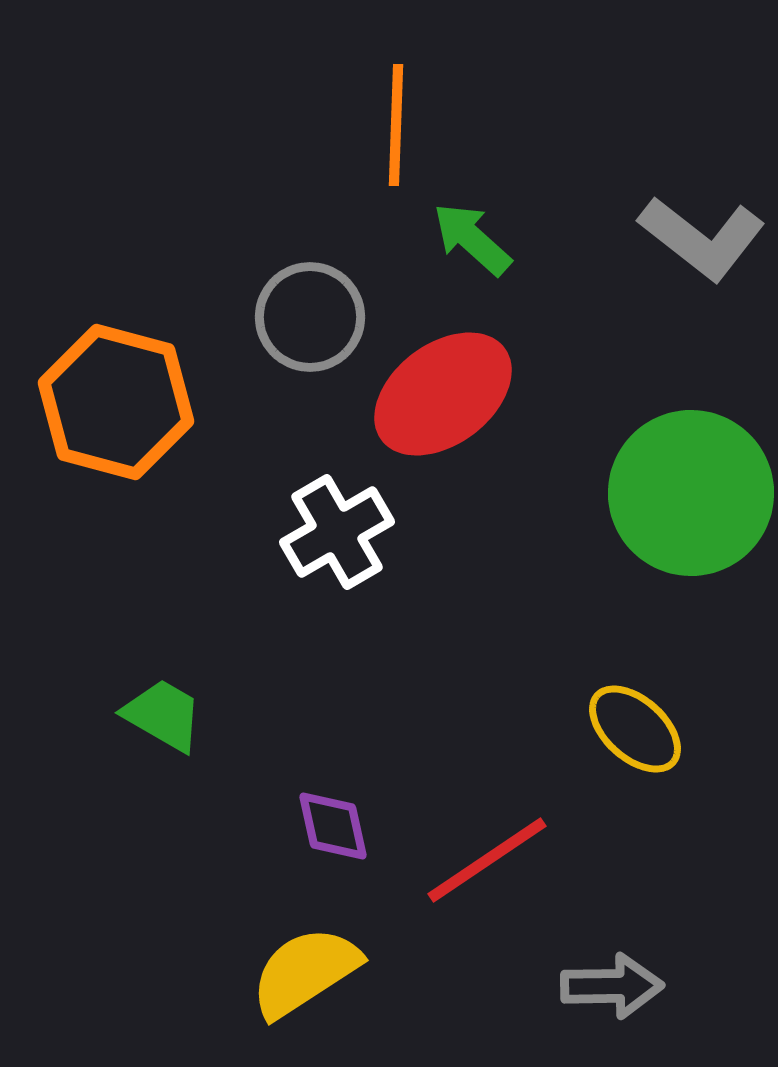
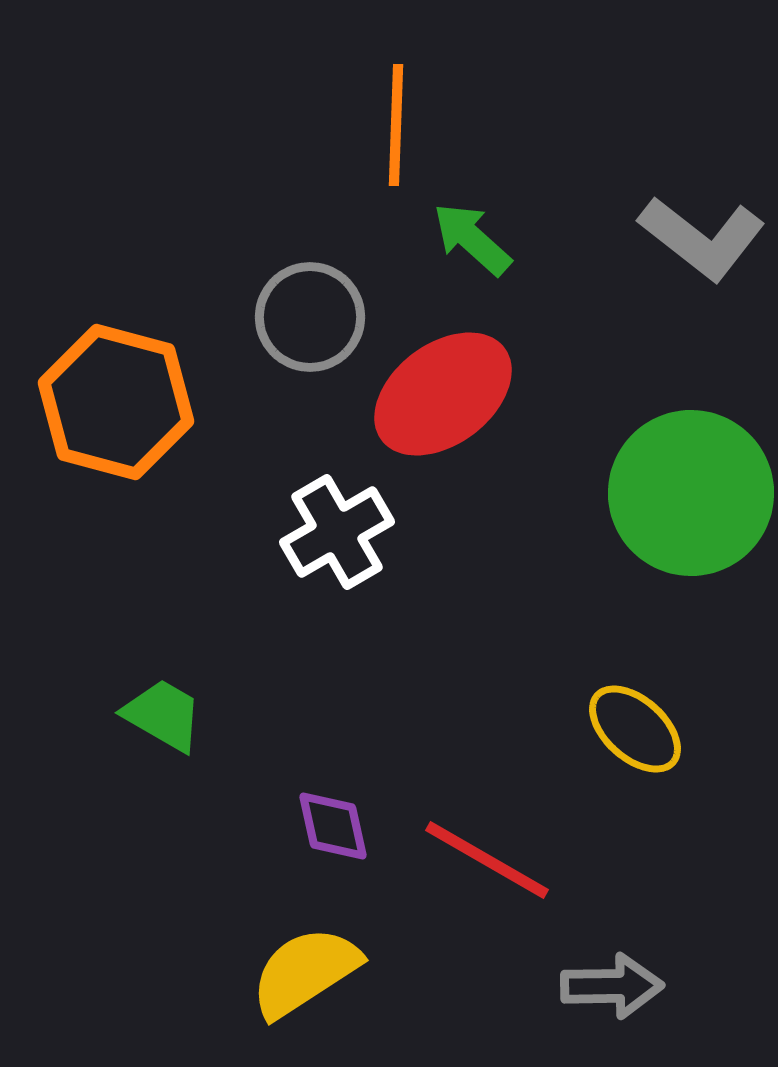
red line: rotated 64 degrees clockwise
